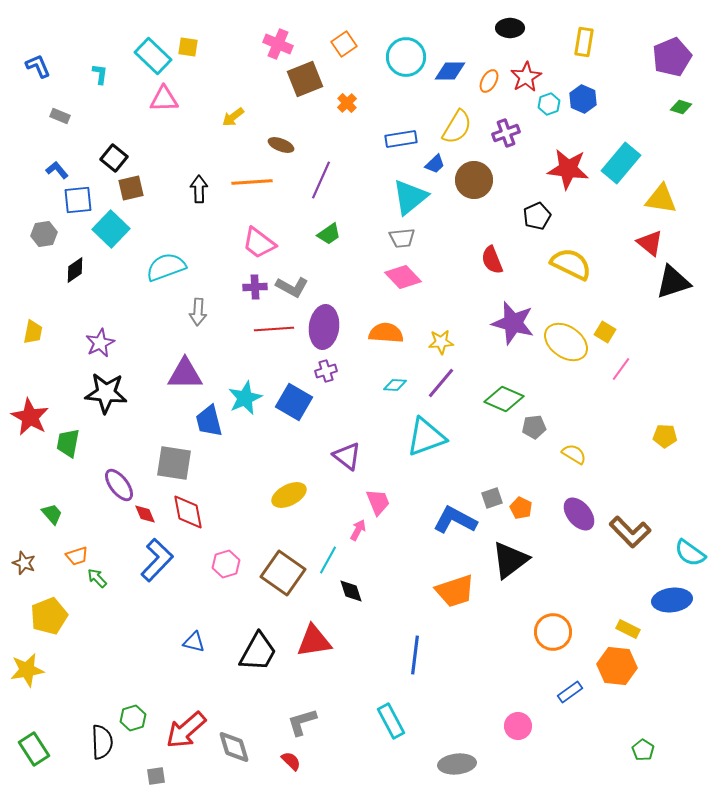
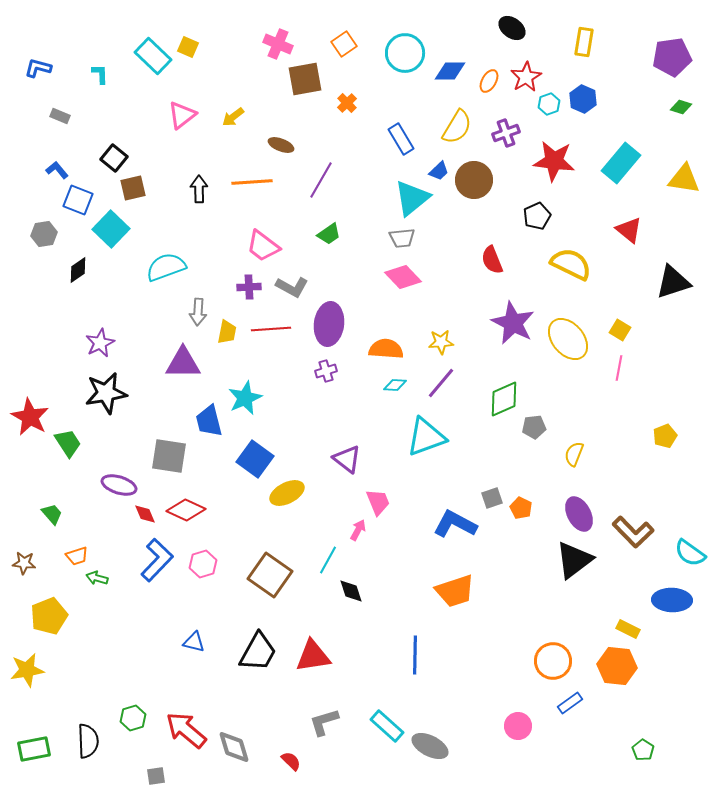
black ellipse at (510, 28): moved 2 px right; rotated 36 degrees clockwise
yellow square at (188, 47): rotated 15 degrees clockwise
cyan circle at (406, 57): moved 1 px left, 4 px up
purple pentagon at (672, 57): rotated 15 degrees clockwise
blue L-shape at (38, 66): moved 2 px down; rotated 52 degrees counterclockwise
cyan L-shape at (100, 74): rotated 10 degrees counterclockwise
brown square at (305, 79): rotated 12 degrees clockwise
pink triangle at (164, 99): moved 18 px right, 16 px down; rotated 36 degrees counterclockwise
blue rectangle at (401, 139): rotated 68 degrees clockwise
blue trapezoid at (435, 164): moved 4 px right, 7 px down
red star at (568, 169): moved 14 px left, 8 px up
purple line at (321, 180): rotated 6 degrees clockwise
brown square at (131, 188): moved 2 px right
cyan triangle at (410, 197): moved 2 px right, 1 px down
yellow triangle at (661, 199): moved 23 px right, 20 px up
blue square at (78, 200): rotated 28 degrees clockwise
pink trapezoid at (259, 243): moved 4 px right, 3 px down
red triangle at (650, 243): moved 21 px left, 13 px up
black diamond at (75, 270): moved 3 px right
purple cross at (255, 287): moved 6 px left
purple star at (513, 323): rotated 12 degrees clockwise
purple ellipse at (324, 327): moved 5 px right, 3 px up
red line at (274, 329): moved 3 px left
yellow trapezoid at (33, 332): moved 194 px right
yellow square at (605, 332): moved 15 px right, 2 px up
orange semicircle at (386, 333): moved 16 px down
yellow ellipse at (566, 342): moved 2 px right, 3 px up; rotated 15 degrees clockwise
pink line at (621, 369): moved 2 px left, 1 px up; rotated 25 degrees counterclockwise
purple triangle at (185, 374): moved 2 px left, 11 px up
black star at (106, 393): rotated 15 degrees counterclockwise
green diamond at (504, 399): rotated 48 degrees counterclockwise
blue square at (294, 402): moved 39 px left, 57 px down; rotated 6 degrees clockwise
yellow pentagon at (665, 436): rotated 25 degrees counterclockwise
green trapezoid at (68, 443): rotated 136 degrees clockwise
yellow semicircle at (574, 454): rotated 100 degrees counterclockwise
purple triangle at (347, 456): moved 3 px down
gray square at (174, 463): moved 5 px left, 7 px up
purple ellipse at (119, 485): rotated 36 degrees counterclockwise
yellow ellipse at (289, 495): moved 2 px left, 2 px up
red diamond at (188, 512): moved 2 px left, 2 px up; rotated 54 degrees counterclockwise
purple ellipse at (579, 514): rotated 12 degrees clockwise
blue L-shape at (455, 520): moved 4 px down
brown L-shape at (630, 532): moved 3 px right
black triangle at (510, 560): moved 64 px right
brown star at (24, 563): rotated 15 degrees counterclockwise
pink hexagon at (226, 564): moved 23 px left
brown square at (283, 573): moved 13 px left, 2 px down
green arrow at (97, 578): rotated 30 degrees counterclockwise
blue ellipse at (672, 600): rotated 9 degrees clockwise
orange circle at (553, 632): moved 29 px down
red triangle at (314, 641): moved 1 px left, 15 px down
blue line at (415, 655): rotated 6 degrees counterclockwise
blue rectangle at (570, 692): moved 11 px down
cyan rectangle at (391, 721): moved 4 px left, 5 px down; rotated 20 degrees counterclockwise
gray L-shape at (302, 722): moved 22 px right
red arrow at (186, 730): rotated 81 degrees clockwise
black semicircle at (102, 742): moved 14 px left, 1 px up
green rectangle at (34, 749): rotated 68 degrees counterclockwise
gray ellipse at (457, 764): moved 27 px left, 18 px up; rotated 33 degrees clockwise
